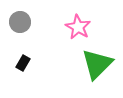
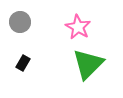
green triangle: moved 9 px left
